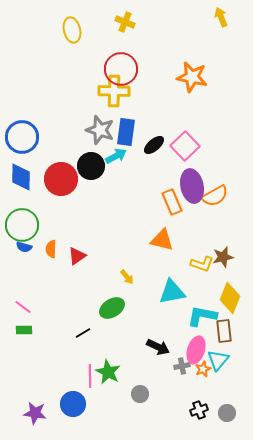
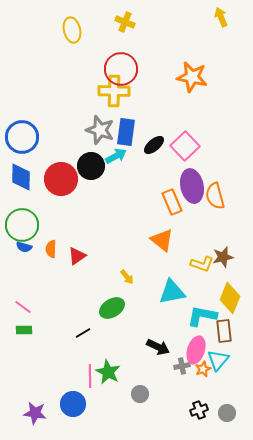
orange semicircle at (215, 196): rotated 104 degrees clockwise
orange triangle at (162, 240): rotated 25 degrees clockwise
